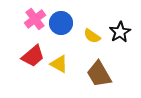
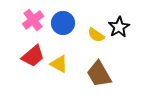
pink cross: moved 2 px left, 1 px down
blue circle: moved 2 px right
black star: moved 1 px left, 5 px up
yellow semicircle: moved 4 px right, 1 px up
